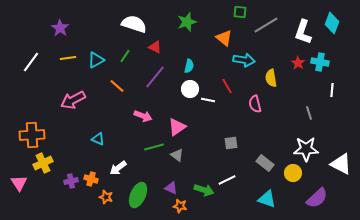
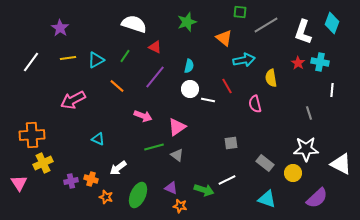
cyan arrow at (244, 60): rotated 20 degrees counterclockwise
